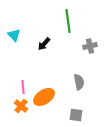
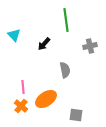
green line: moved 2 px left, 1 px up
gray semicircle: moved 14 px left, 12 px up
orange ellipse: moved 2 px right, 2 px down
